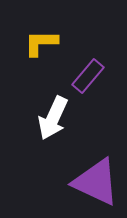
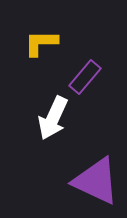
purple rectangle: moved 3 px left, 1 px down
purple triangle: moved 1 px up
